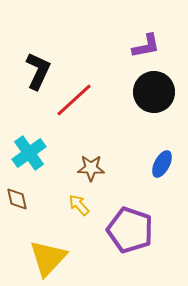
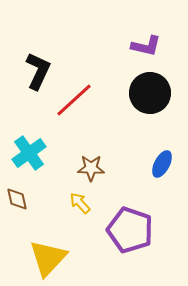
purple L-shape: rotated 24 degrees clockwise
black circle: moved 4 px left, 1 px down
yellow arrow: moved 1 px right, 2 px up
